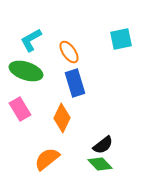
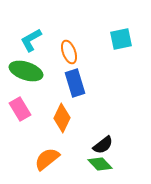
orange ellipse: rotated 15 degrees clockwise
